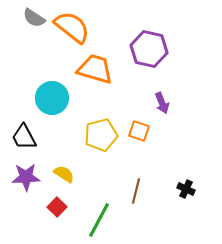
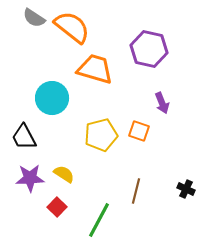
purple star: moved 4 px right, 1 px down
